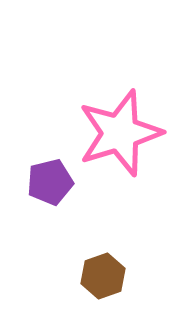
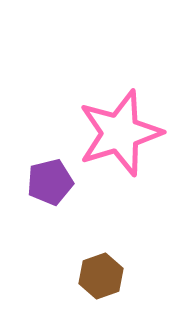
brown hexagon: moved 2 px left
